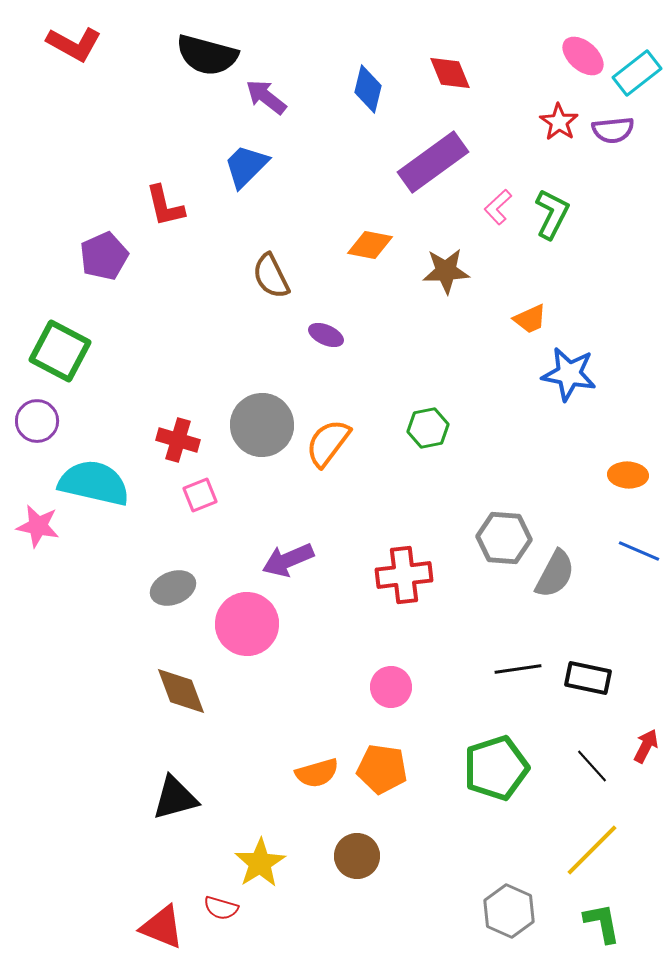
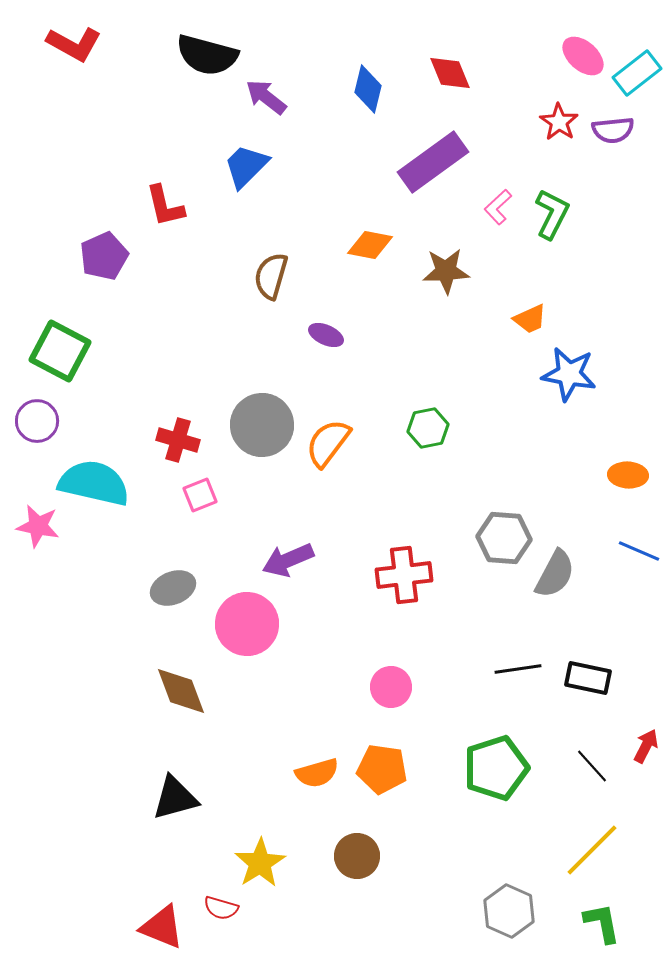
brown semicircle at (271, 276): rotated 42 degrees clockwise
